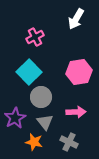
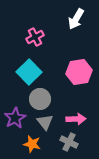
gray circle: moved 1 px left, 2 px down
pink arrow: moved 7 px down
orange star: moved 2 px left, 2 px down
